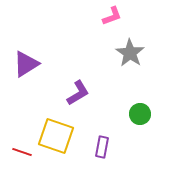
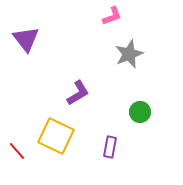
gray star: moved 1 px left, 1 px down; rotated 16 degrees clockwise
purple triangle: moved 25 px up; rotated 36 degrees counterclockwise
green circle: moved 2 px up
yellow square: rotated 6 degrees clockwise
purple rectangle: moved 8 px right
red line: moved 5 px left, 1 px up; rotated 30 degrees clockwise
